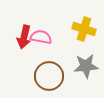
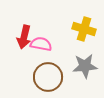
pink semicircle: moved 7 px down
gray star: moved 1 px left
brown circle: moved 1 px left, 1 px down
